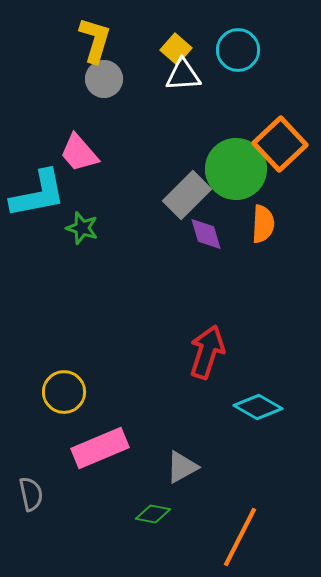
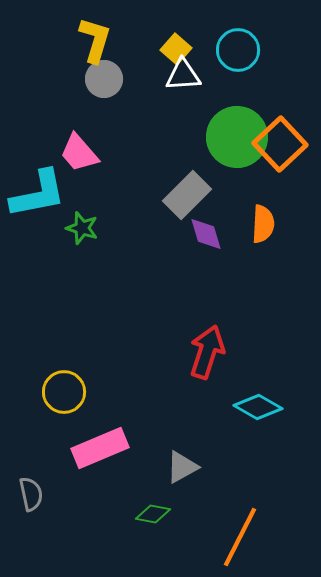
green circle: moved 1 px right, 32 px up
